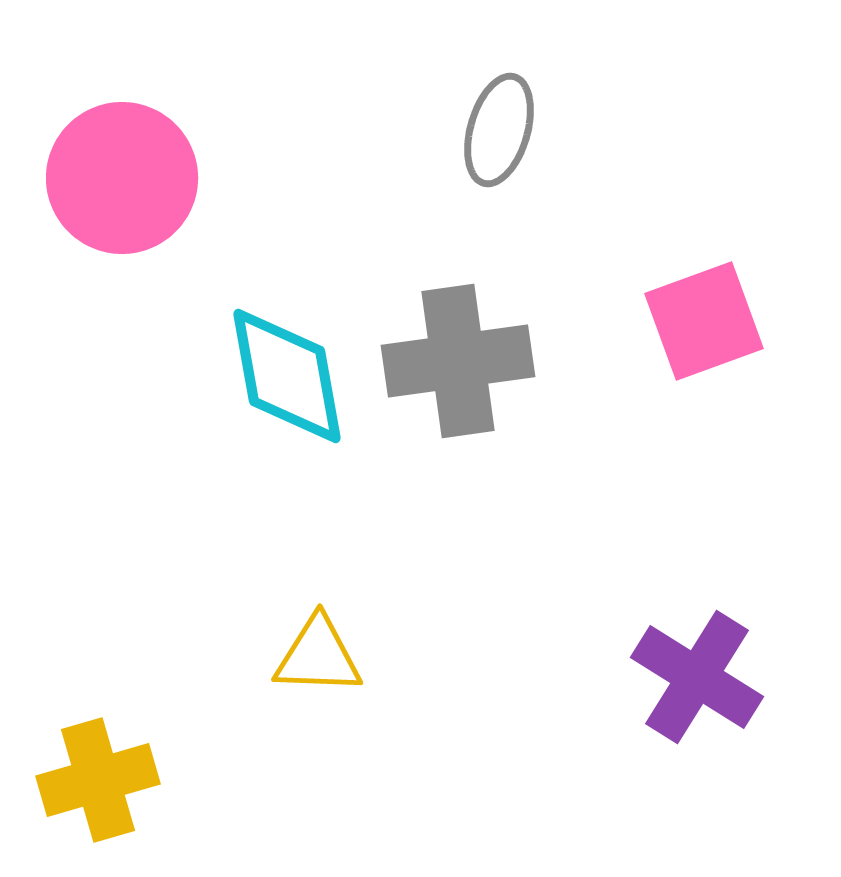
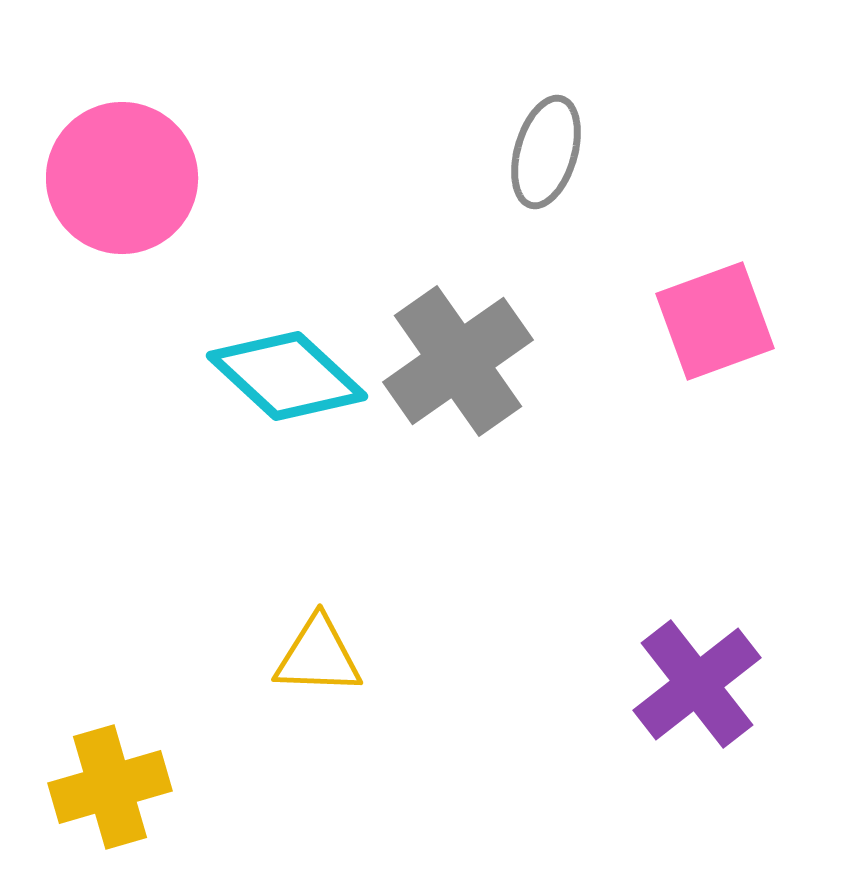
gray ellipse: moved 47 px right, 22 px down
pink square: moved 11 px right
gray cross: rotated 27 degrees counterclockwise
cyan diamond: rotated 37 degrees counterclockwise
purple cross: moved 7 px down; rotated 20 degrees clockwise
yellow cross: moved 12 px right, 7 px down
